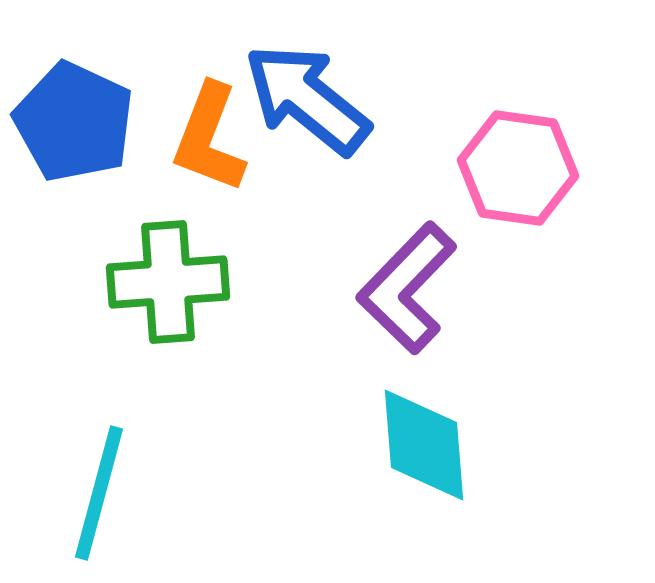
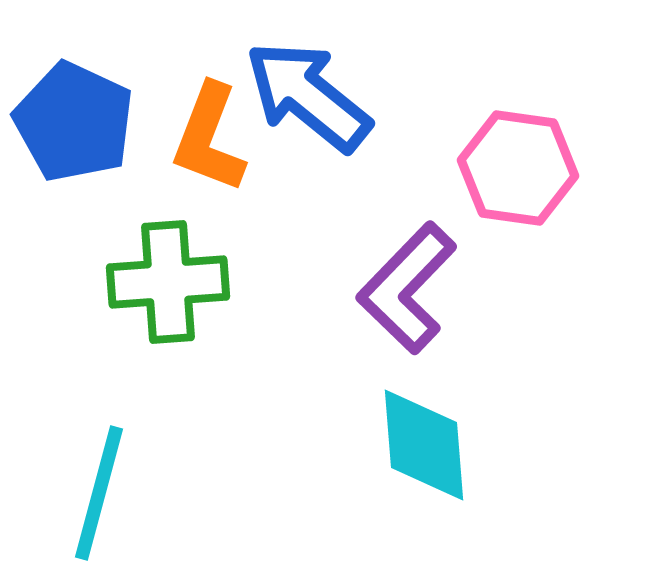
blue arrow: moved 1 px right, 3 px up
